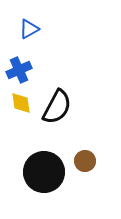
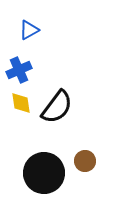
blue triangle: moved 1 px down
black semicircle: rotated 9 degrees clockwise
black circle: moved 1 px down
